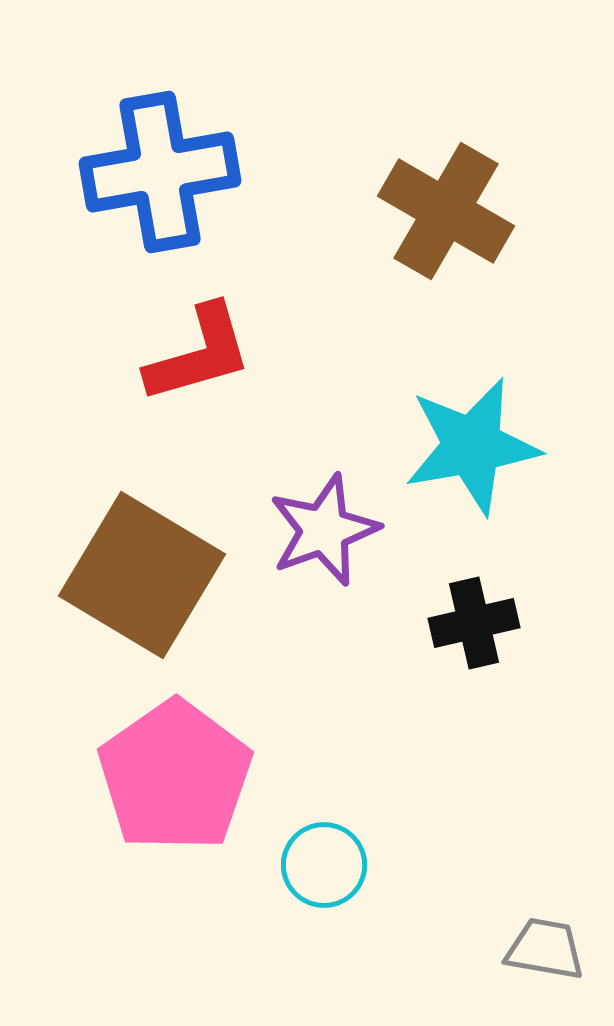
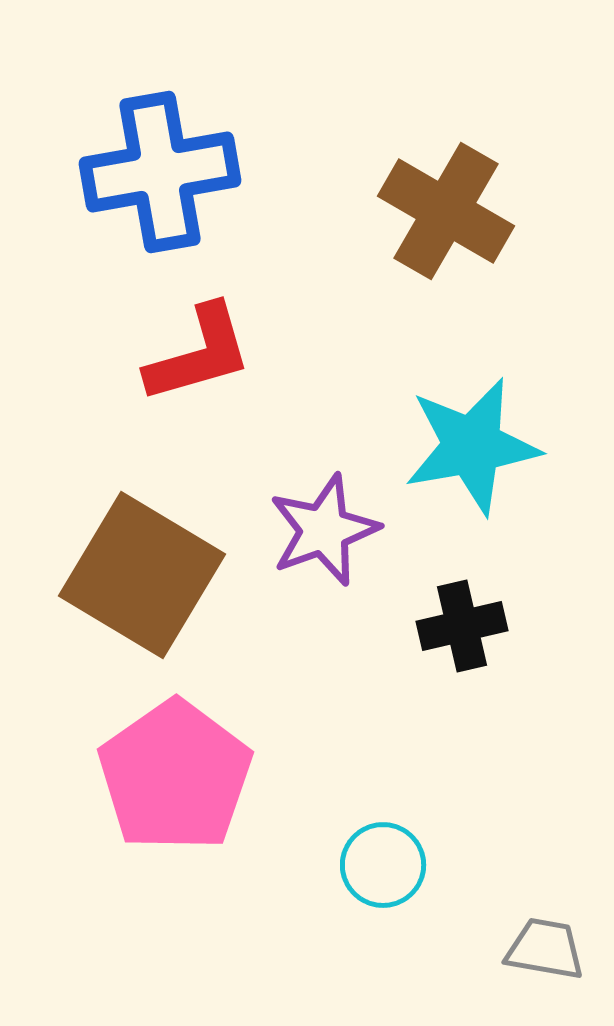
black cross: moved 12 px left, 3 px down
cyan circle: moved 59 px right
